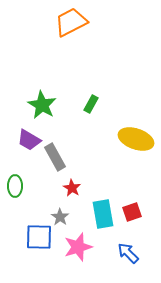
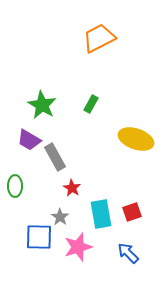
orange trapezoid: moved 28 px right, 16 px down
cyan rectangle: moved 2 px left
